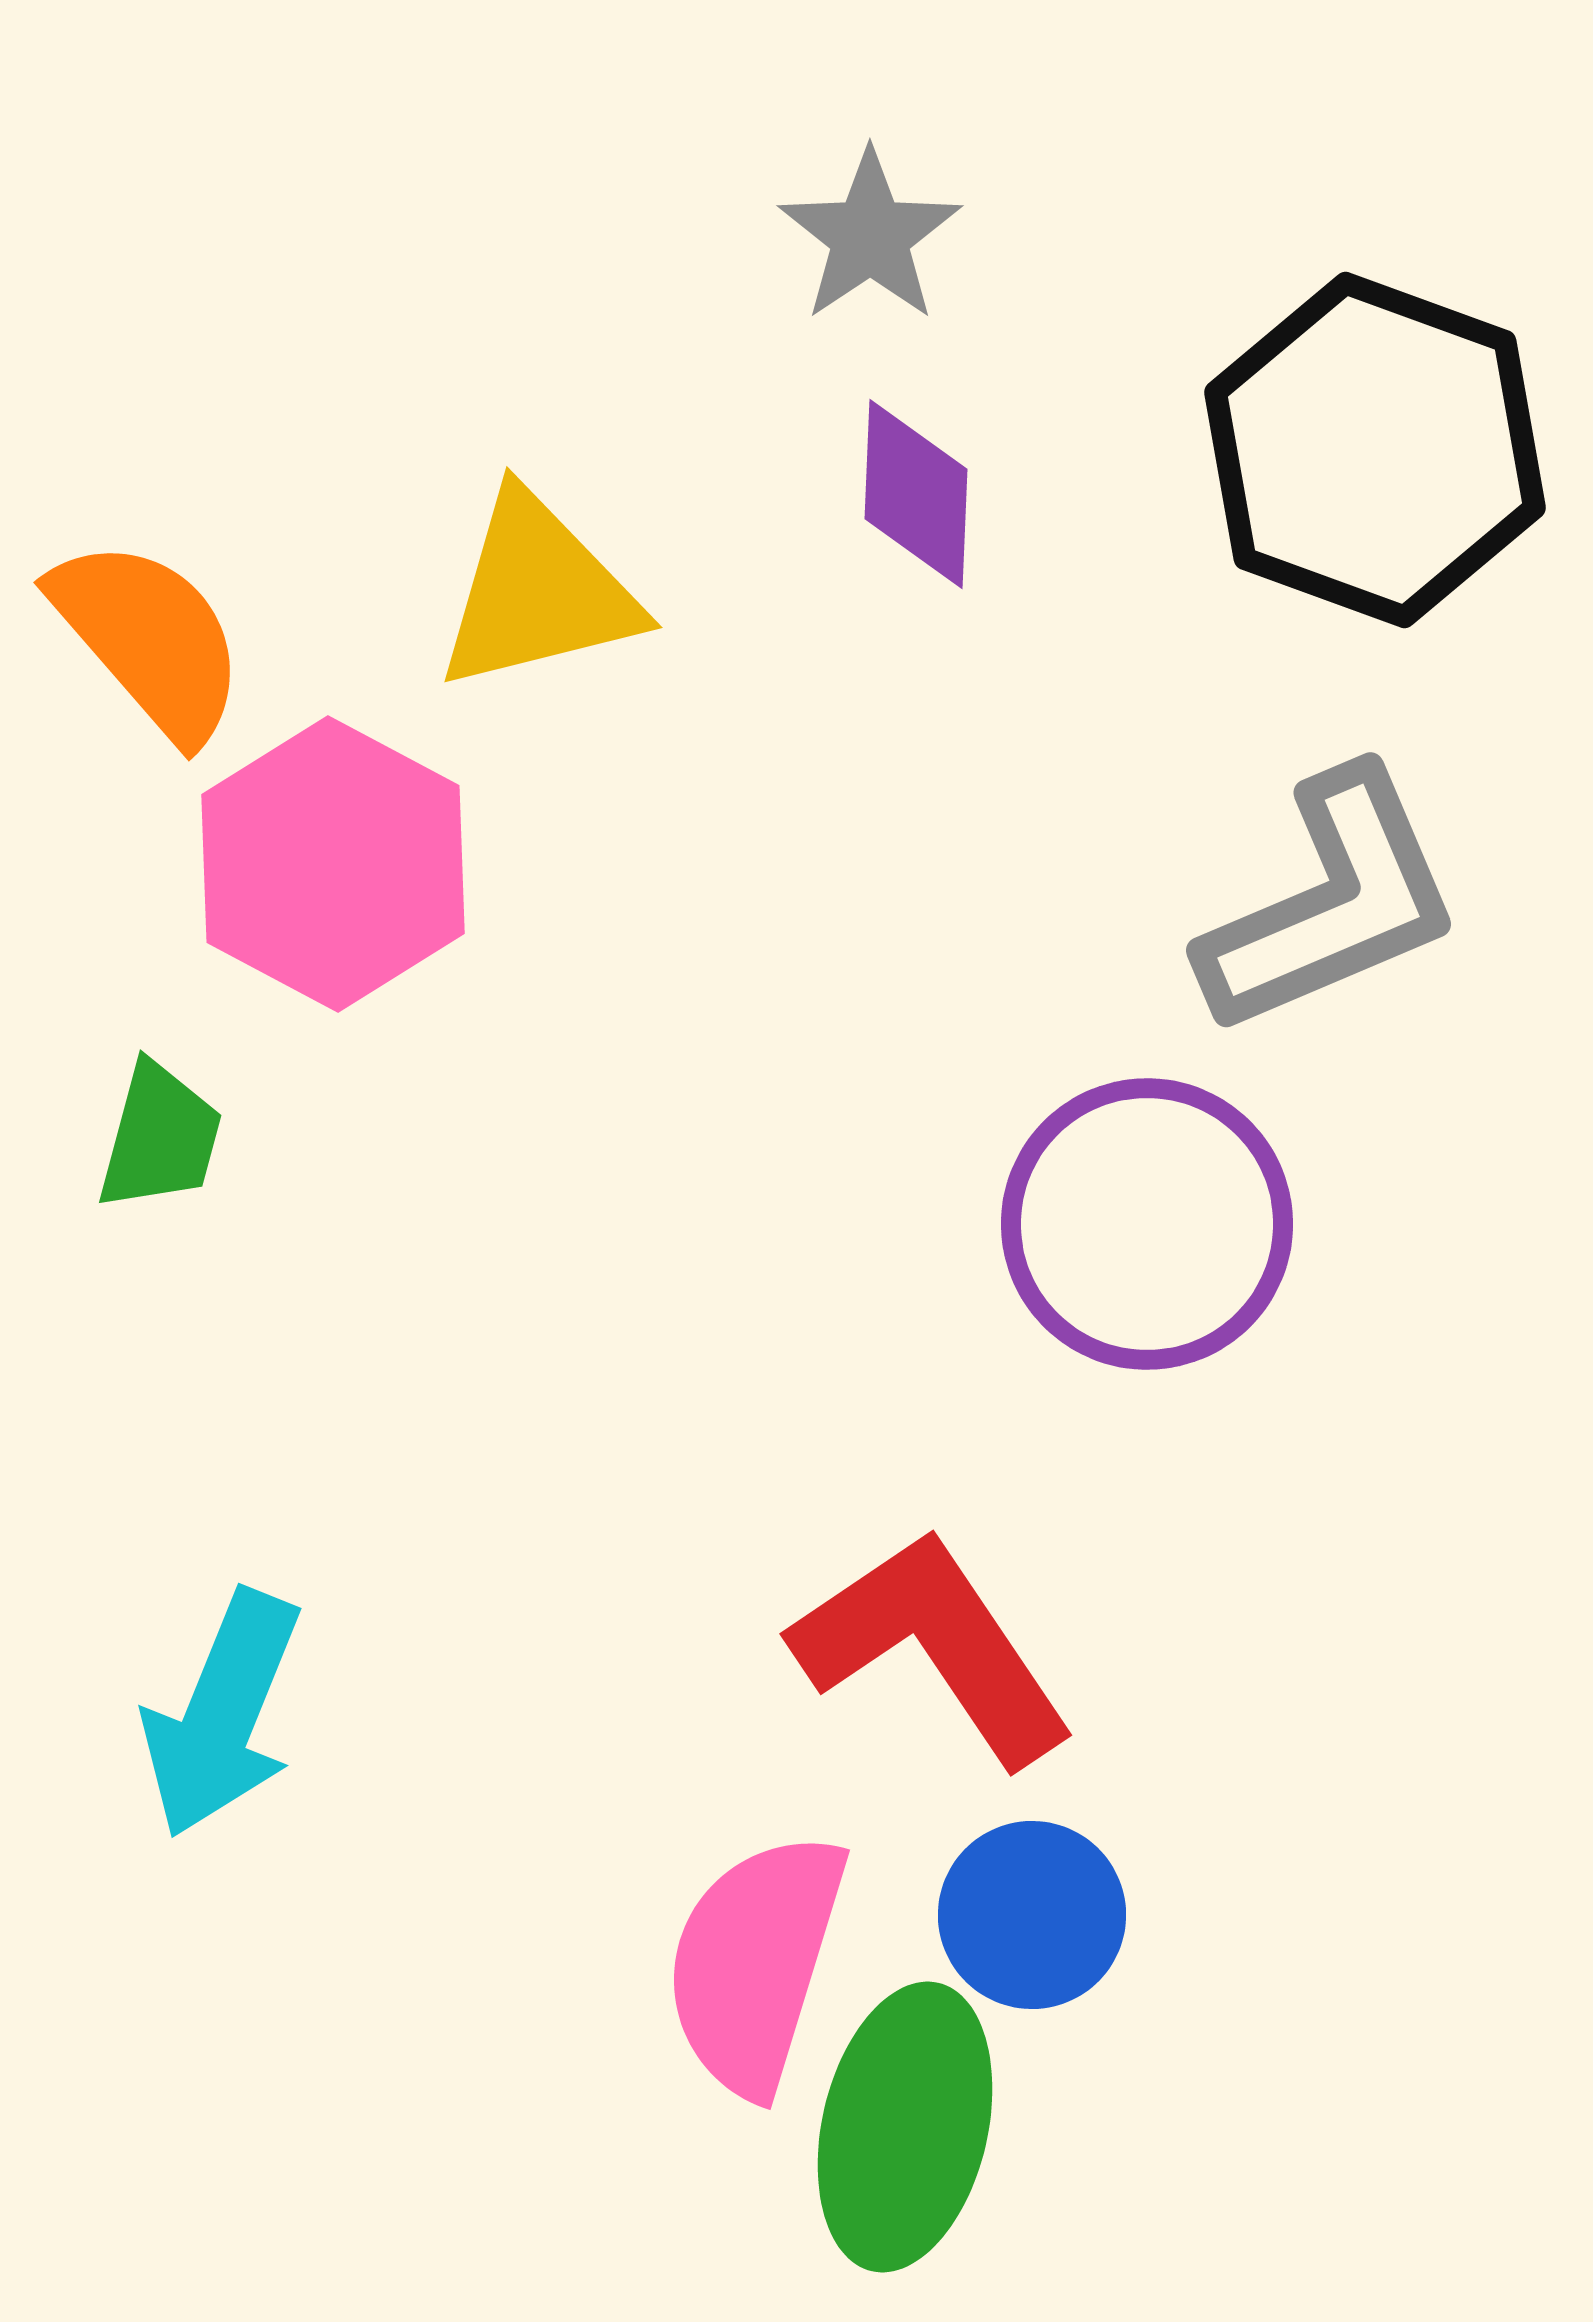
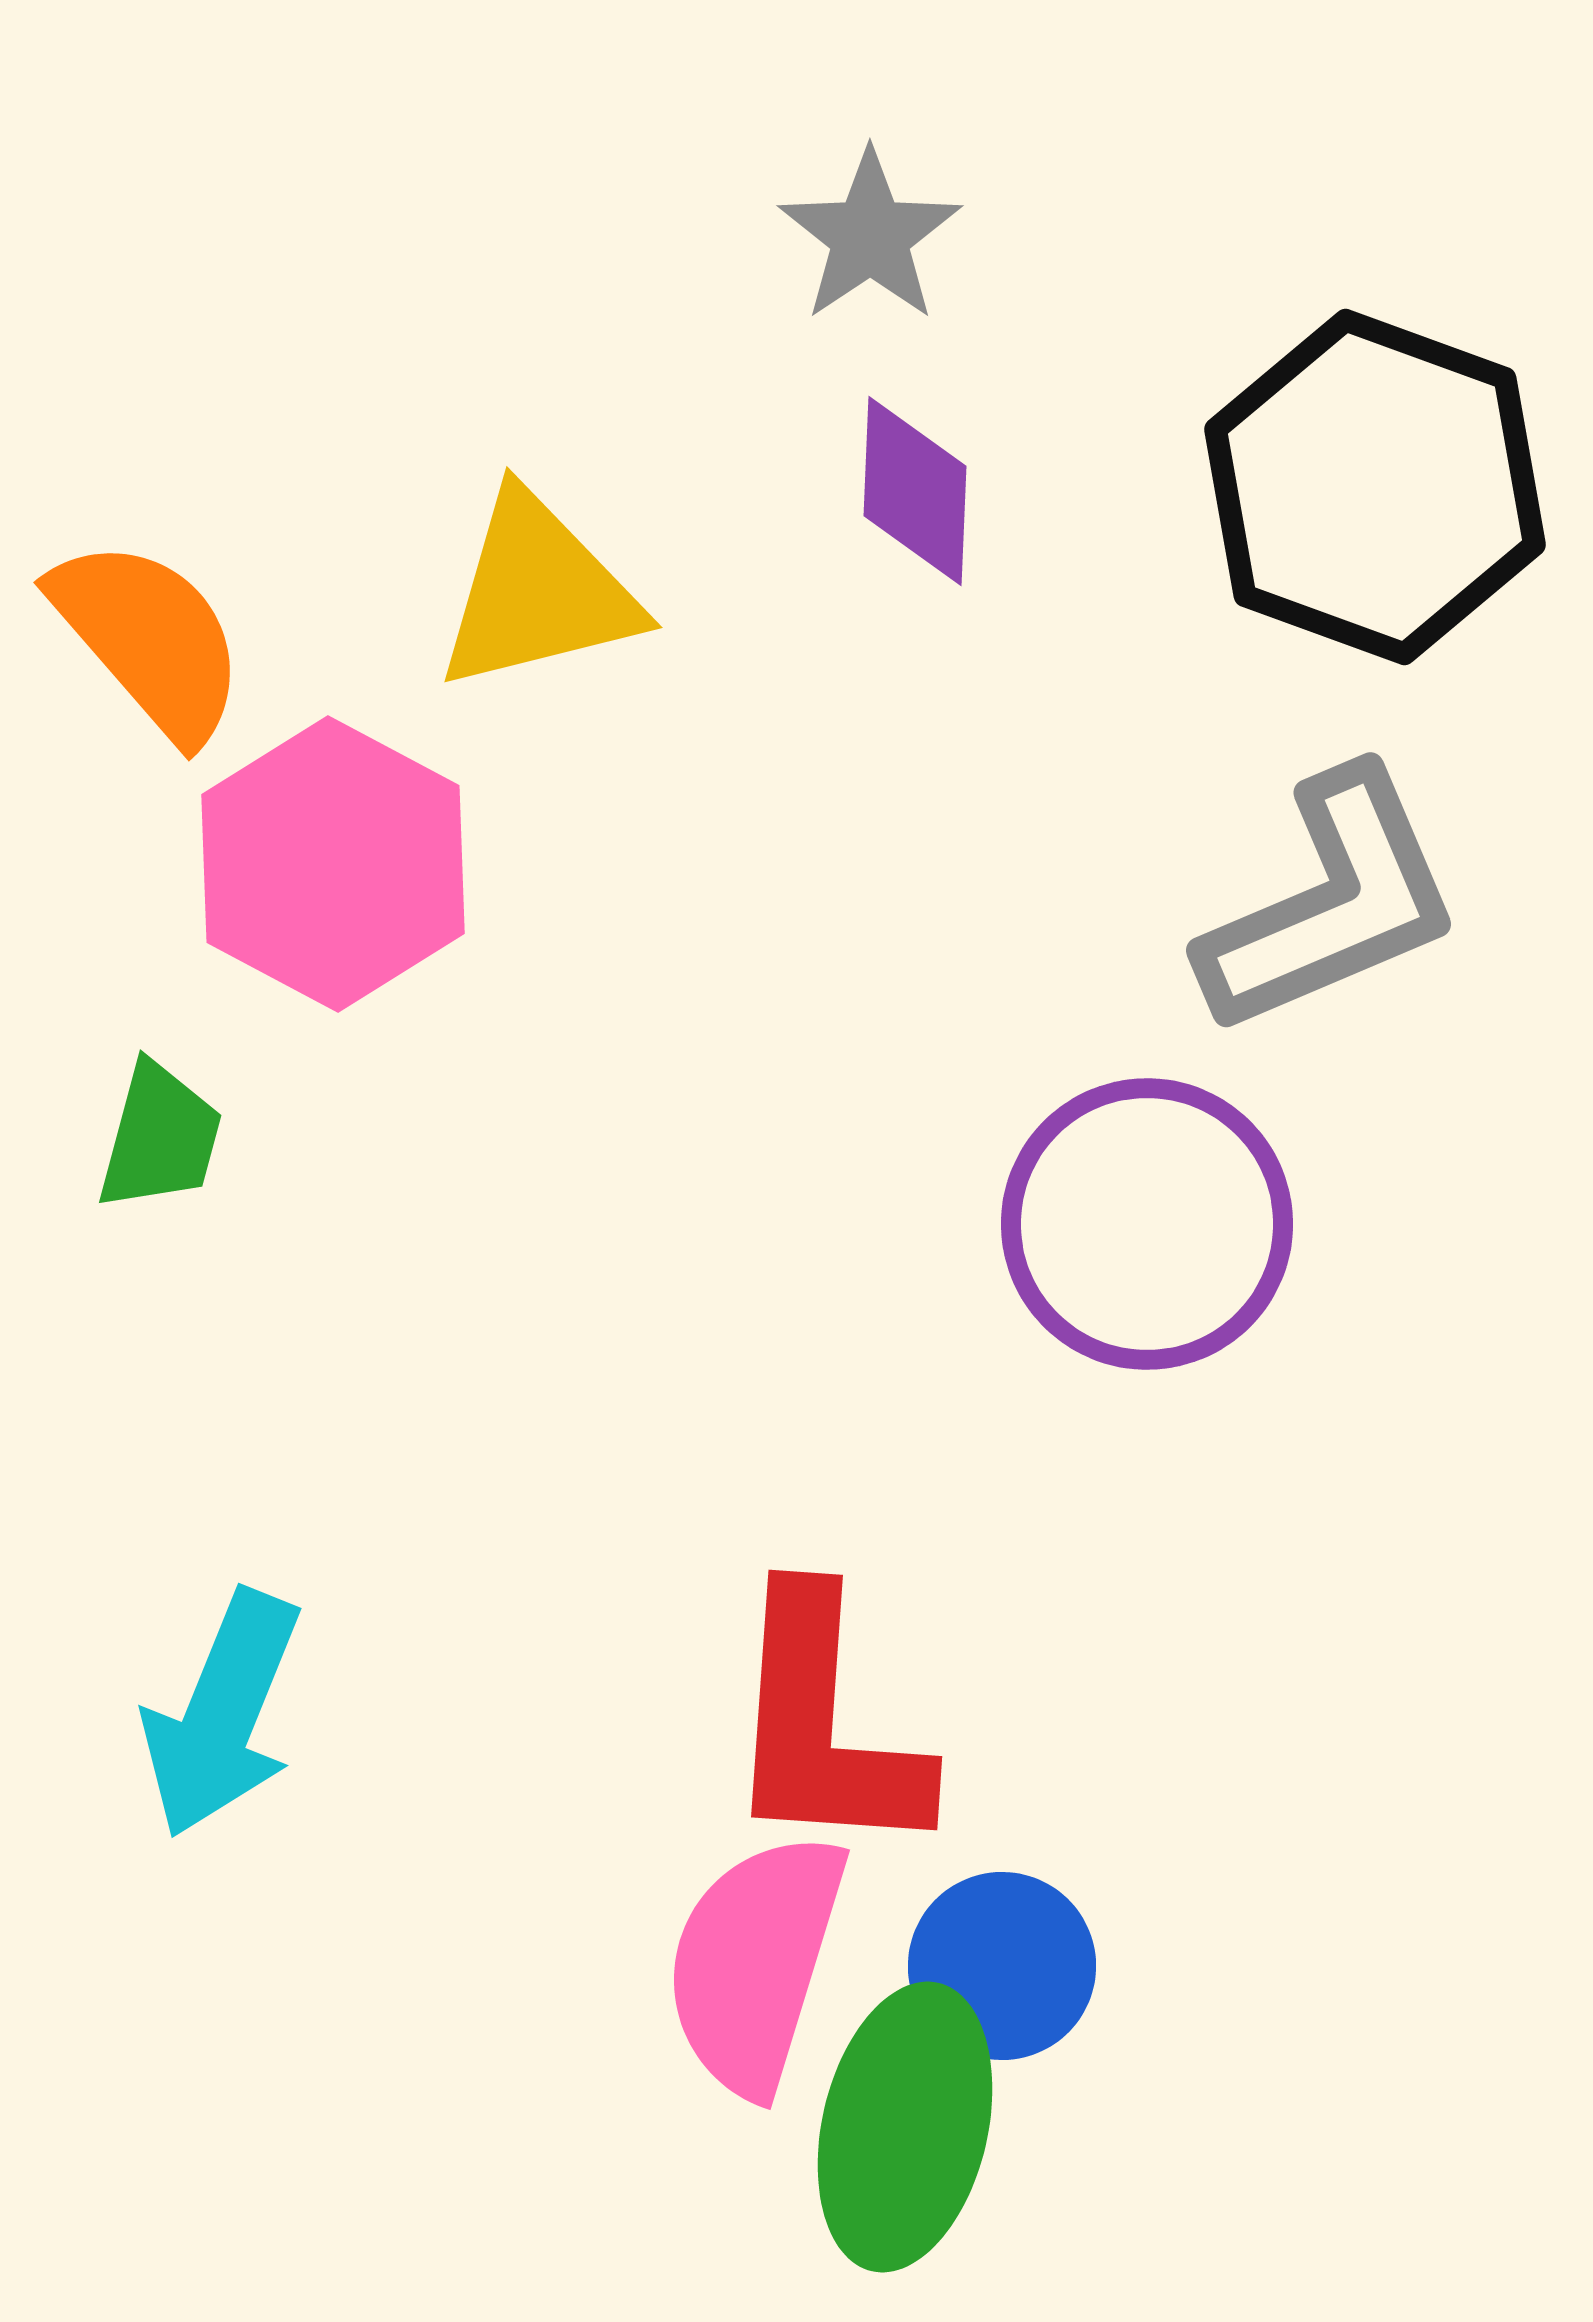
black hexagon: moved 37 px down
purple diamond: moved 1 px left, 3 px up
red L-shape: moved 109 px left, 78 px down; rotated 142 degrees counterclockwise
blue circle: moved 30 px left, 51 px down
